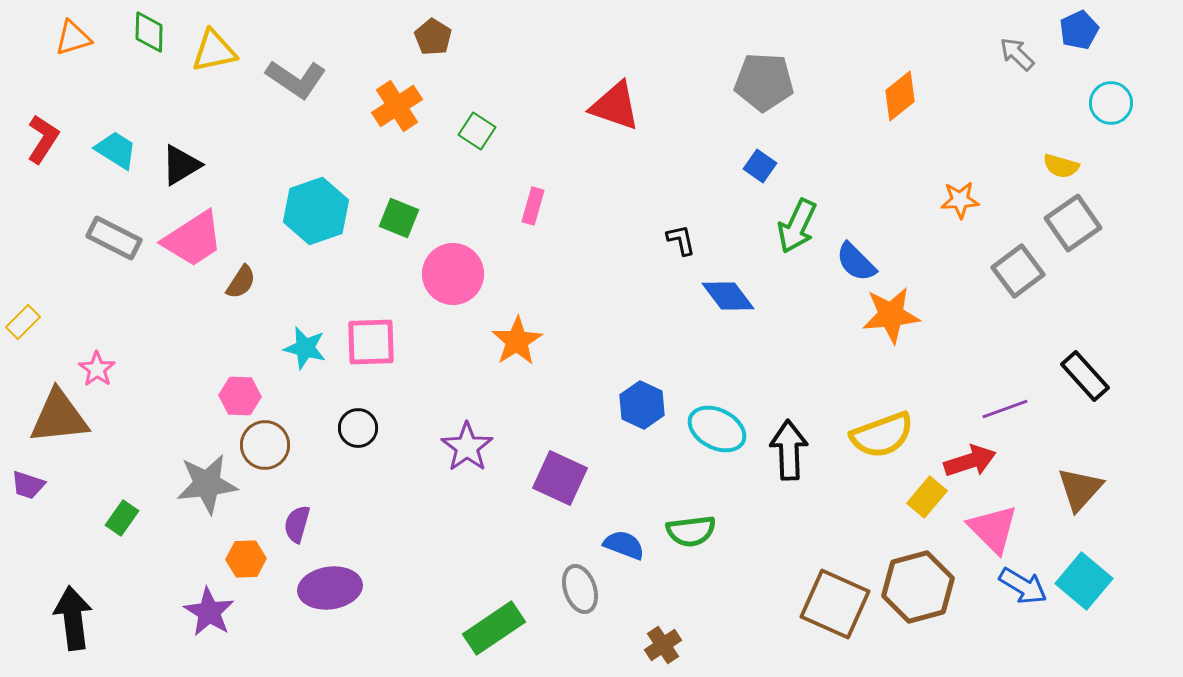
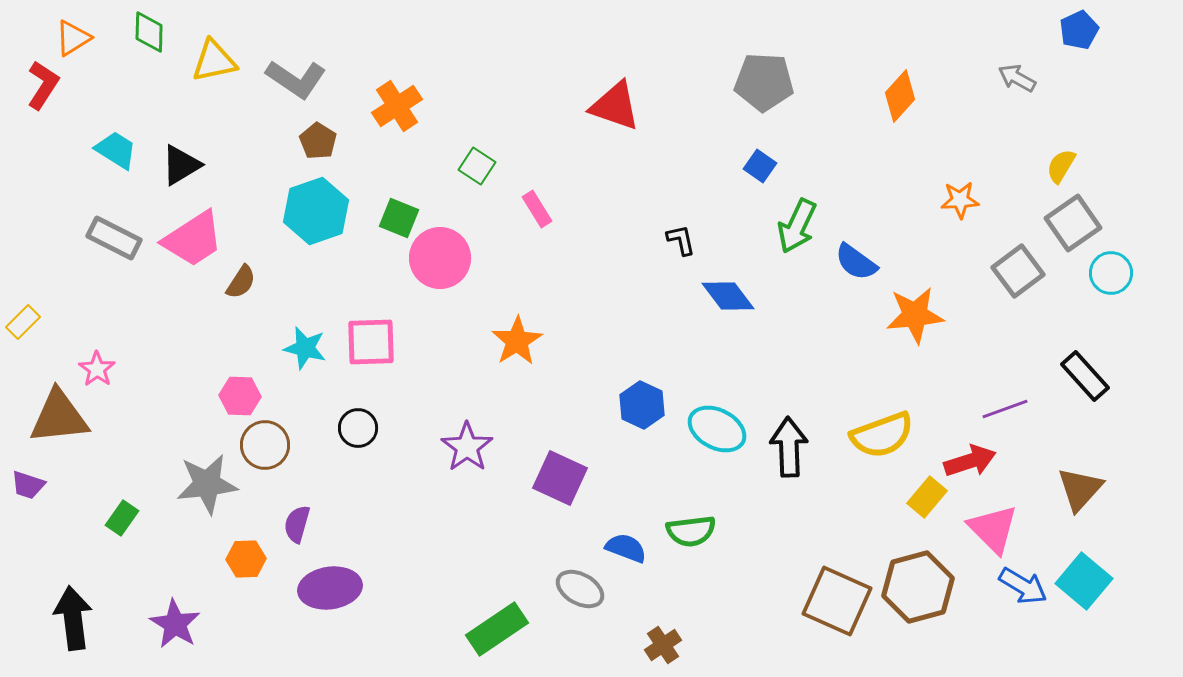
brown pentagon at (433, 37): moved 115 px left, 104 px down
orange triangle at (73, 38): rotated 15 degrees counterclockwise
yellow triangle at (214, 51): moved 10 px down
gray arrow at (1017, 54): moved 24 px down; rotated 15 degrees counterclockwise
orange diamond at (900, 96): rotated 9 degrees counterclockwise
cyan circle at (1111, 103): moved 170 px down
green square at (477, 131): moved 35 px down
red L-shape at (43, 139): moved 54 px up
yellow semicircle at (1061, 166): rotated 105 degrees clockwise
pink rectangle at (533, 206): moved 4 px right, 3 px down; rotated 48 degrees counterclockwise
blue semicircle at (856, 262): rotated 9 degrees counterclockwise
pink circle at (453, 274): moved 13 px left, 16 px up
orange star at (891, 315): moved 24 px right
black arrow at (789, 450): moved 3 px up
blue semicircle at (624, 545): moved 2 px right, 3 px down
gray ellipse at (580, 589): rotated 42 degrees counterclockwise
brown square at (835, 604): moved 2 px right, 3 px up
purple star at (209, 612): moved 34 px left, 12 px down
green rectangle at (494, 628): moved 3 px right, 1 px down
